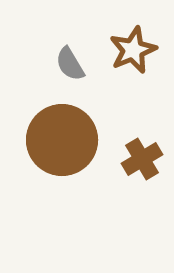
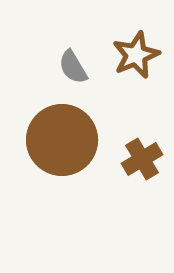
brown star: moved 3 px right, 5 px down
gray semicircle: moved 3 px right, 3 px down
